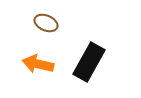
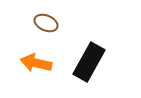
orange arrow: moved 2 px left, 1 px up
